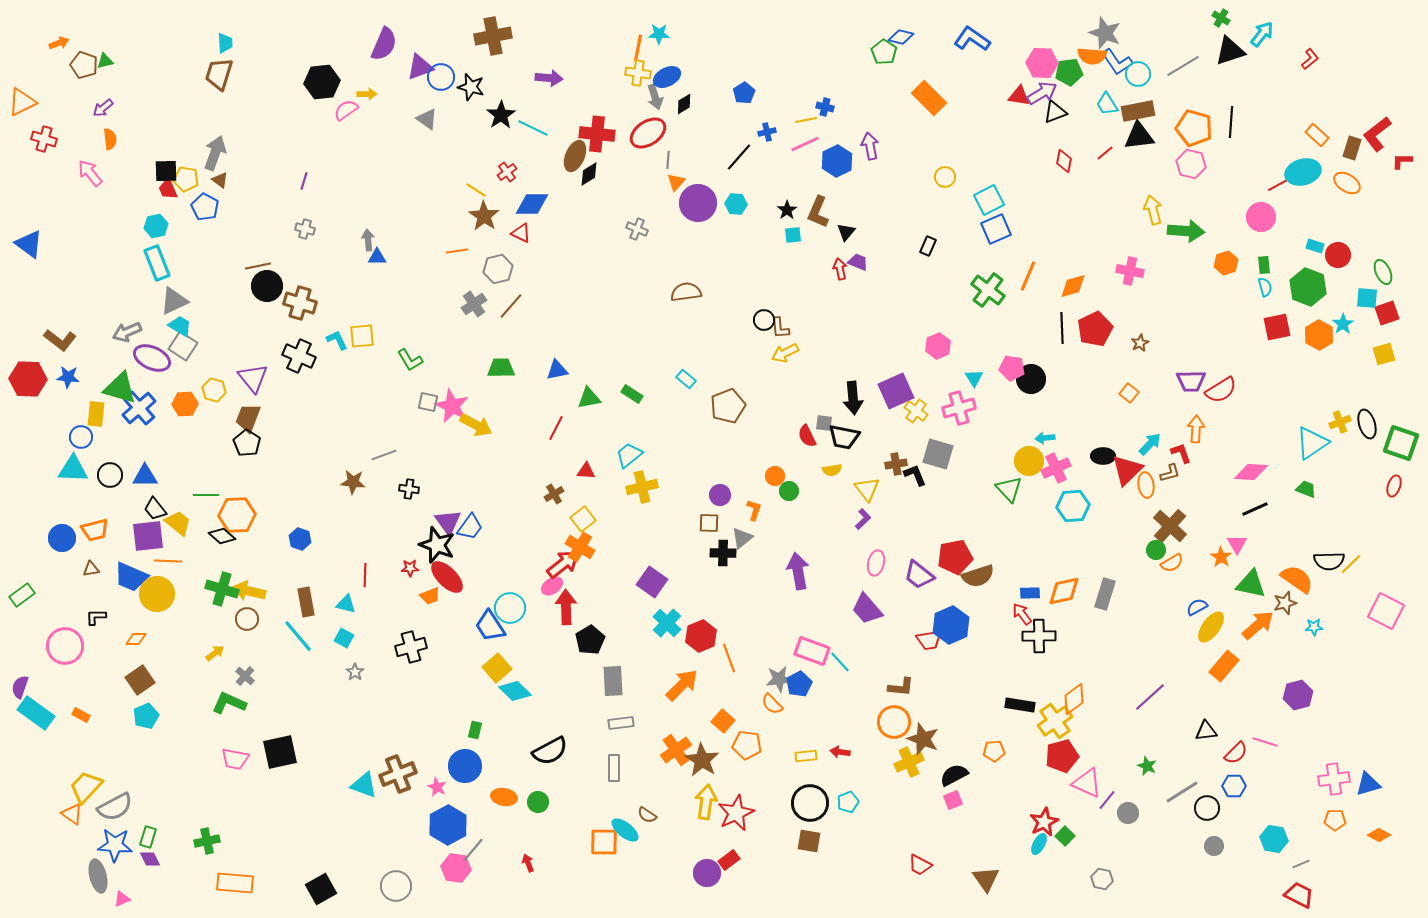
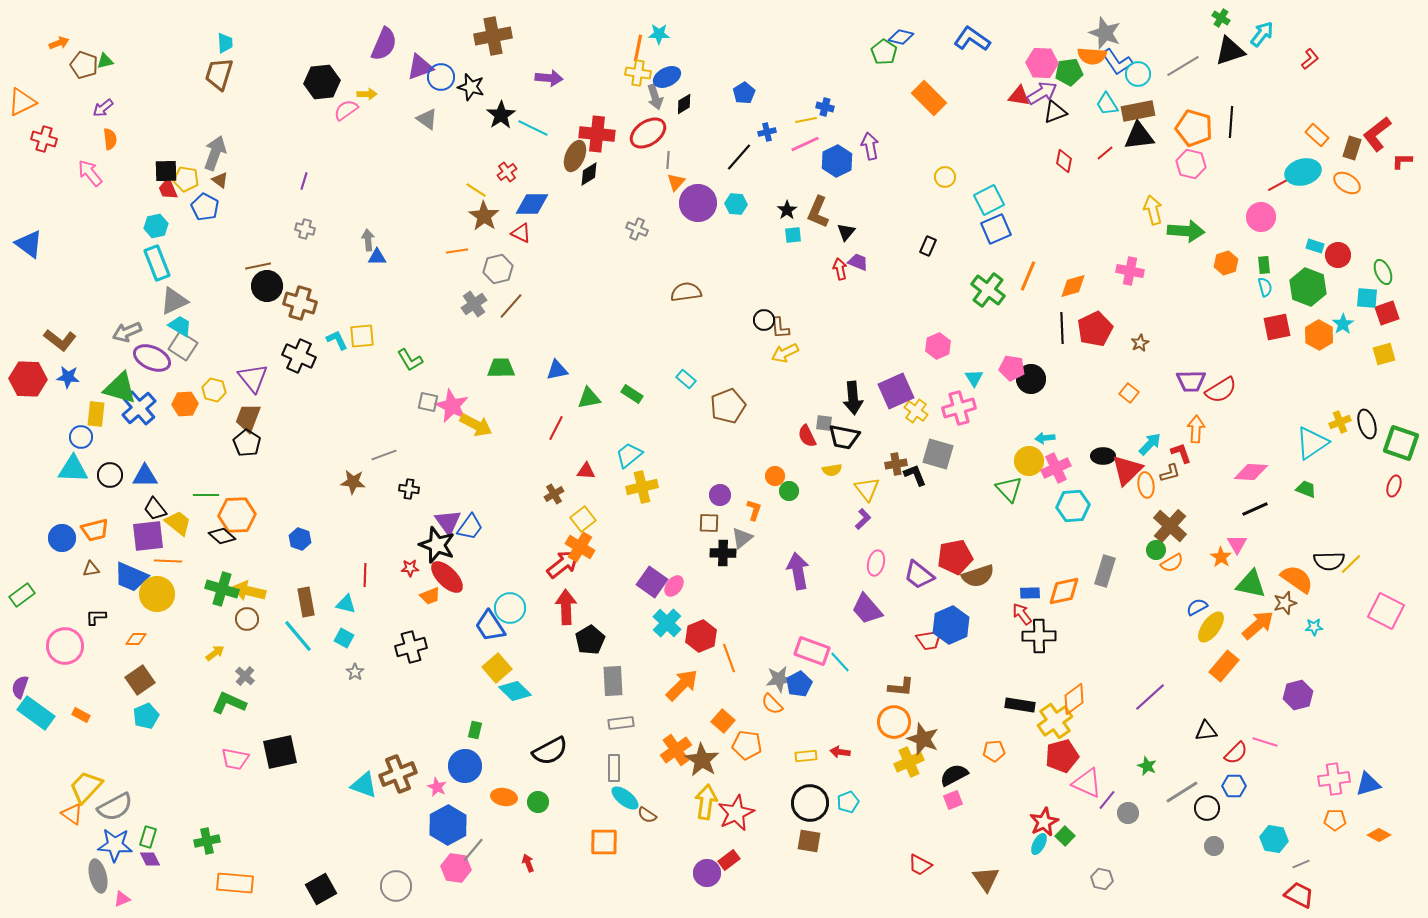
pink ellipse at (552, 586): moved 122 px right; rotated 20 degrees counterclockwise
gray rectangle at (1105, 594): moved 23 px up
cyan ellipse at (625, 830): moved 32 px up
